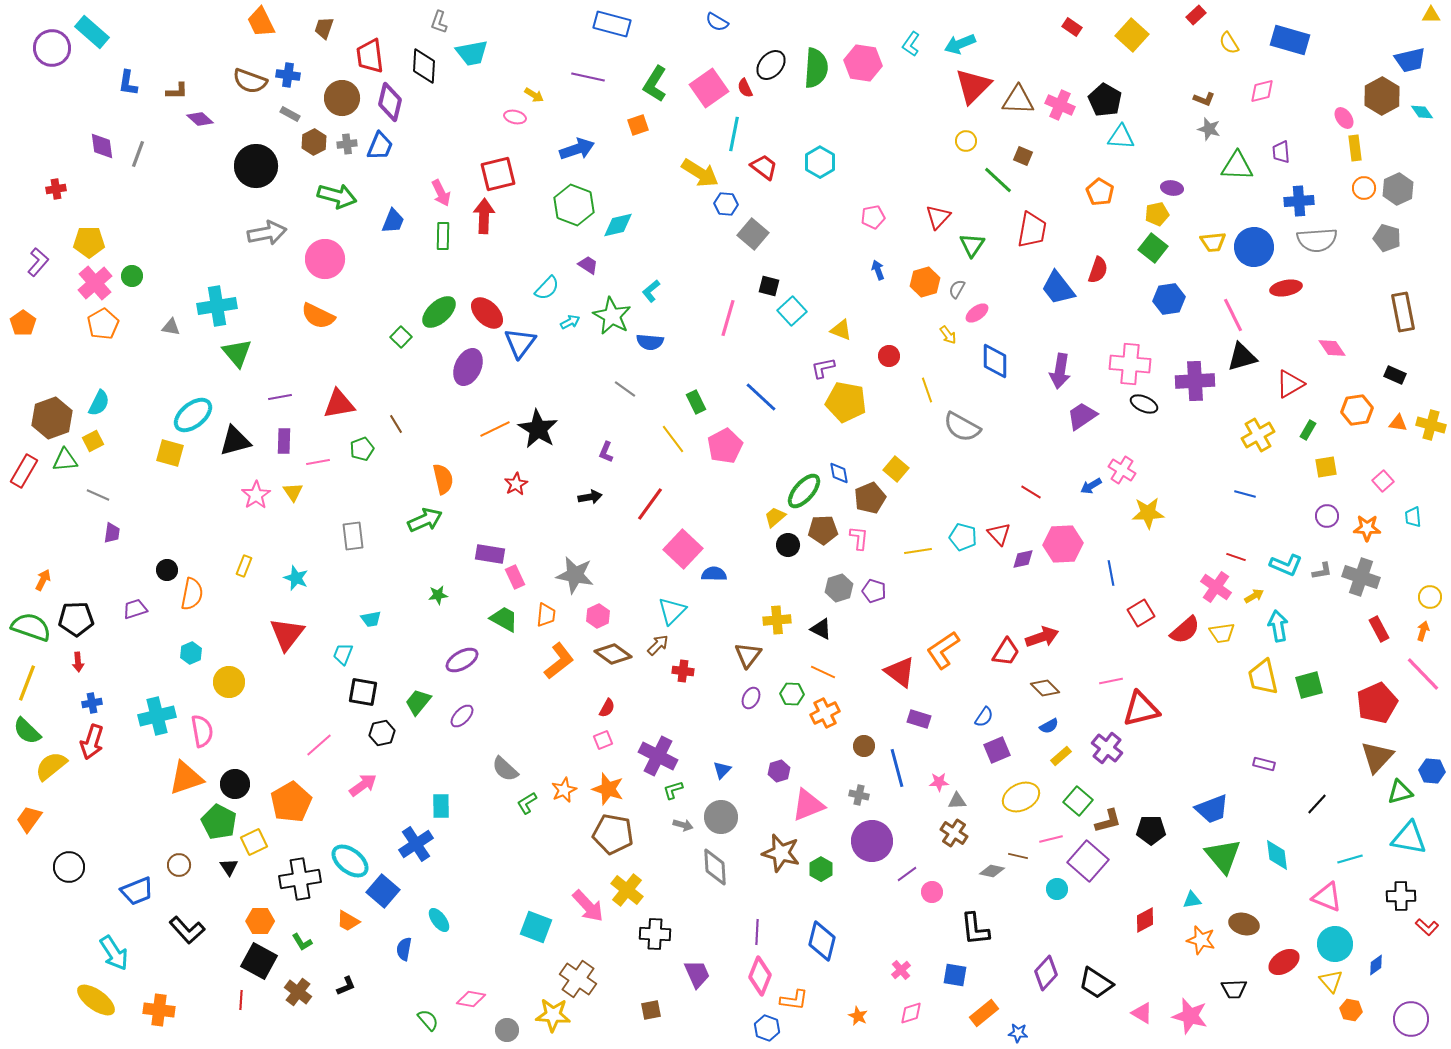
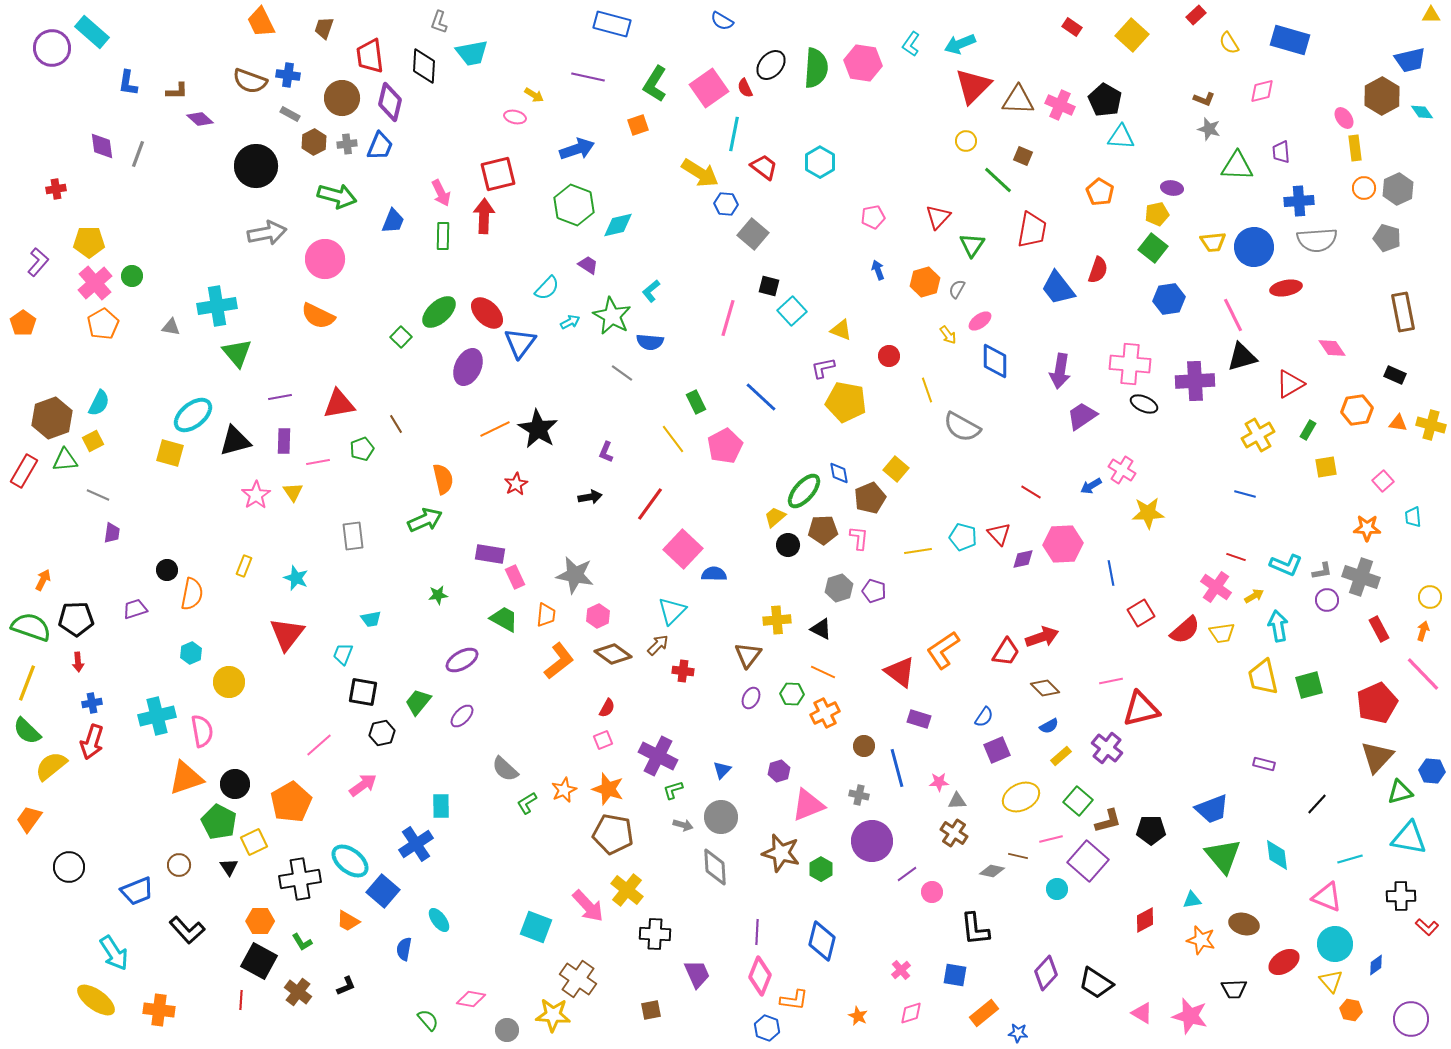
blue semicircle at (717, 22): moved 5 px right, 1 px up
pink ellipse at (977, 313): moved 3 px right, 8 px down
gray line at (625, 389): moved 3 px left, 16 px up
purple circle at (1327, 516): moved 84 px down
